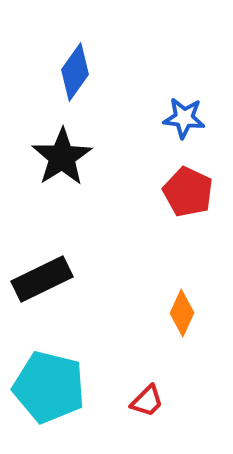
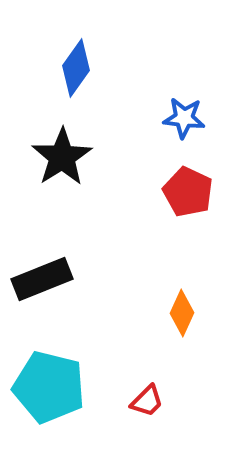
blue diamond: moved 1 px right, 4 px up
black rectangle: rotated 4 degrees clockwise
